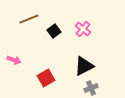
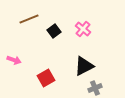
gray cross: moved 4 px right
